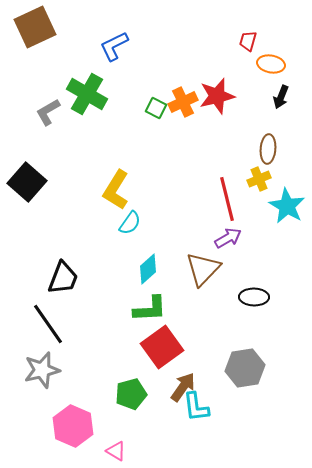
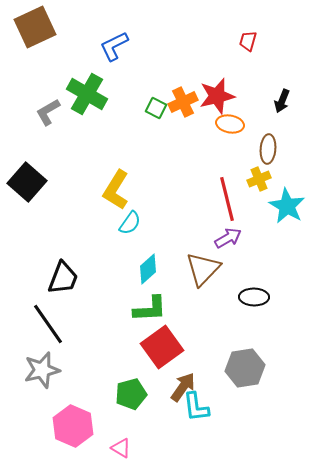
orange ellipse: moved 41 px left, 60 px down
black arrow: moved 1 px right, 4 px down
pink triangle: moved 5 px right, 3 px up
